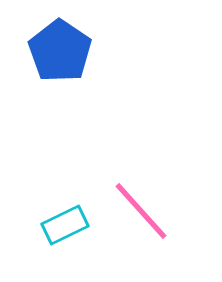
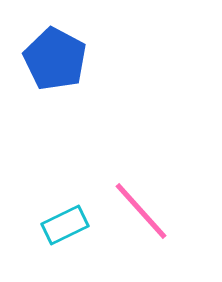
blue pentagon: moved 5 px left, 8 px down; rotated 6 degrees counterclockwise
